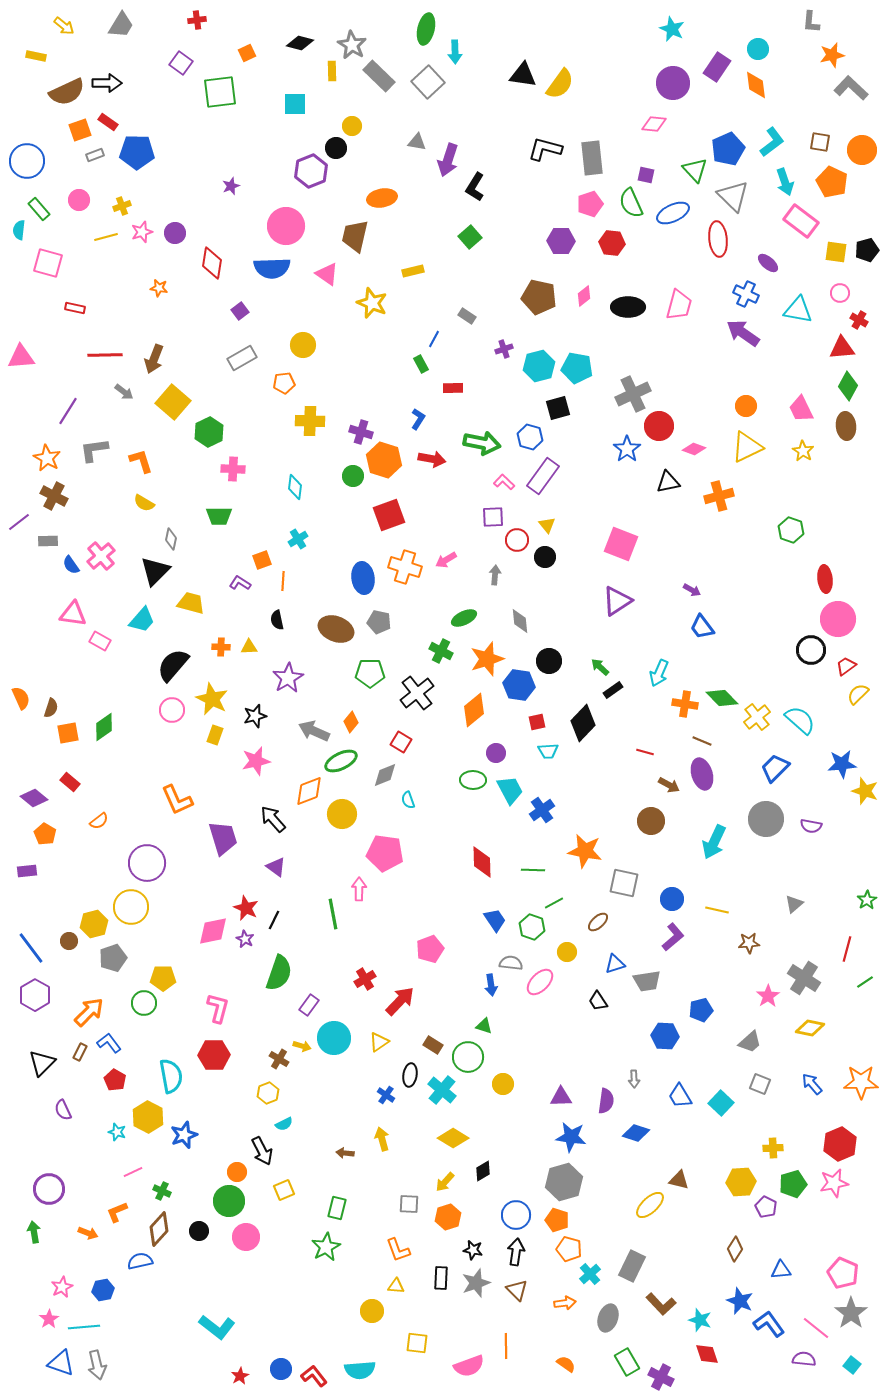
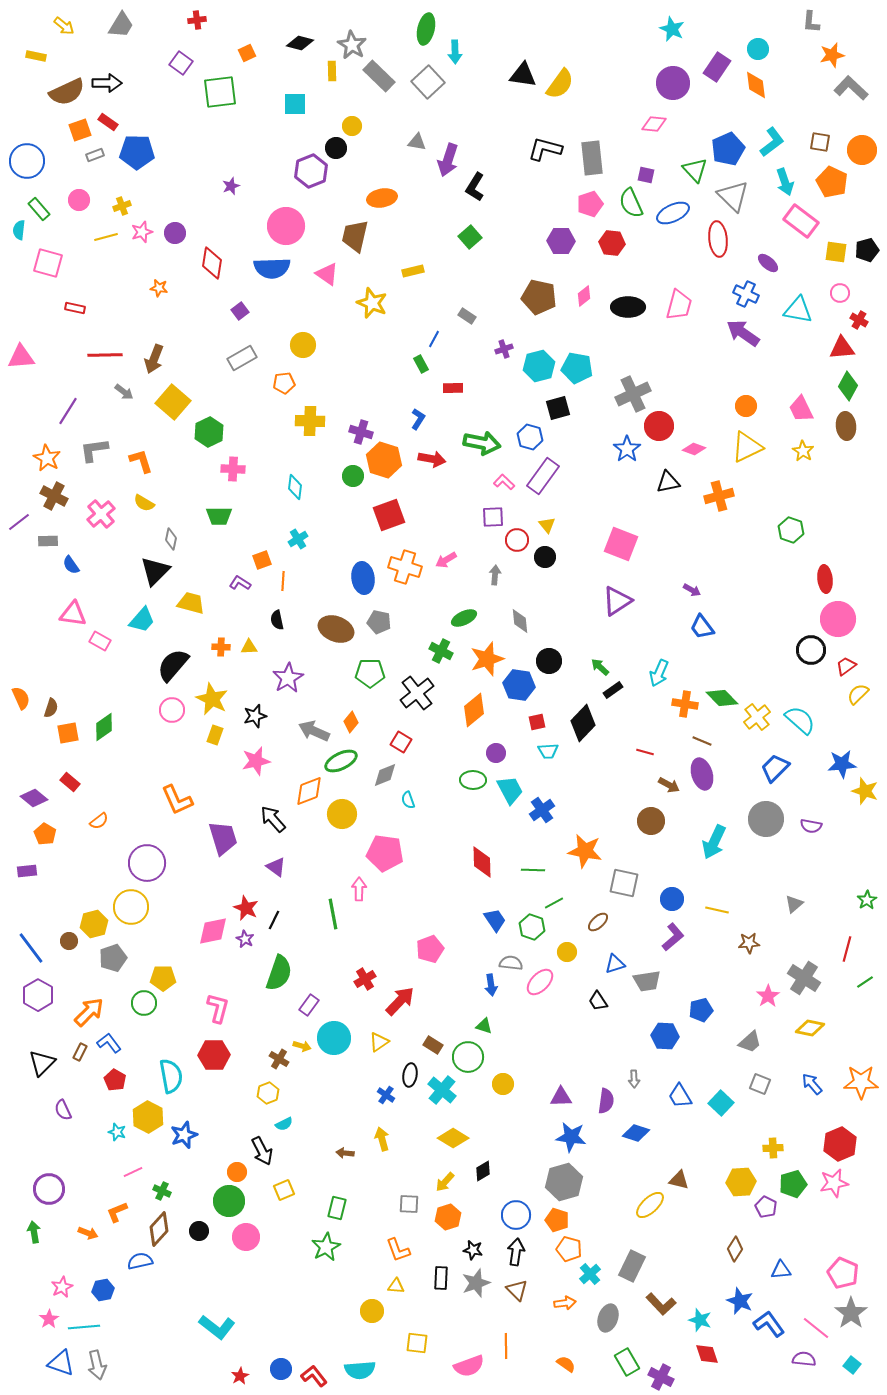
pink cross at (101, 556): moved 42 px up
purple hexagon at (35, 995): moved 3 px right
